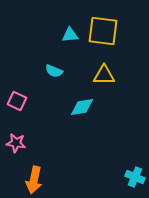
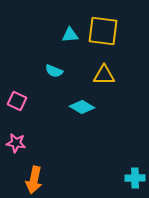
cyan diamond: rotated 40 degrees clockwise
cyan cross: moved 1 px down; rotated 24 degrees counterclockwise
